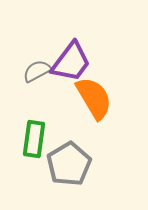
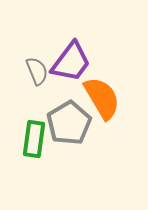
gray semicircle: rotated 96 degrees clockwise
orange semicircle: moved 8 px right
gray pentagon: moved 41 px up
